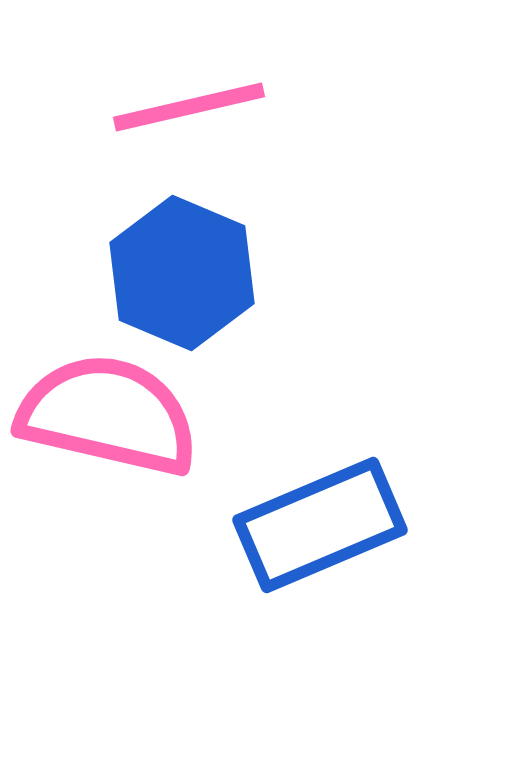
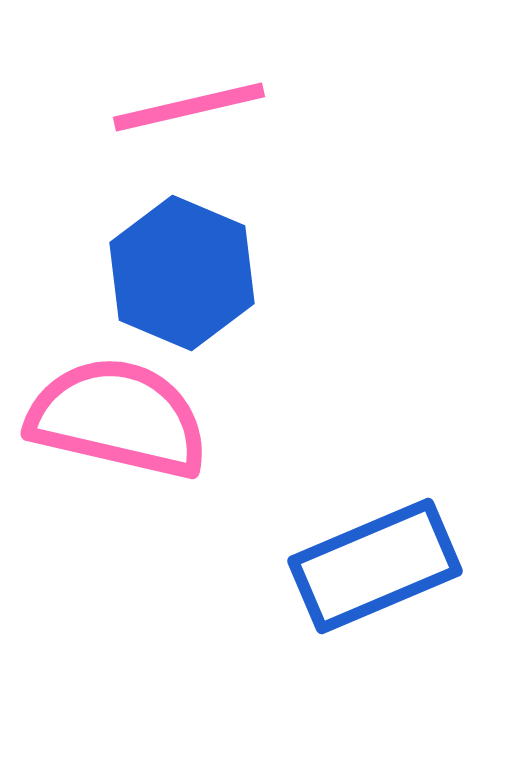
pink semicircle: moved 10 px right, 3 px down
blue rectangle: moved 55 px right, 41 px down
